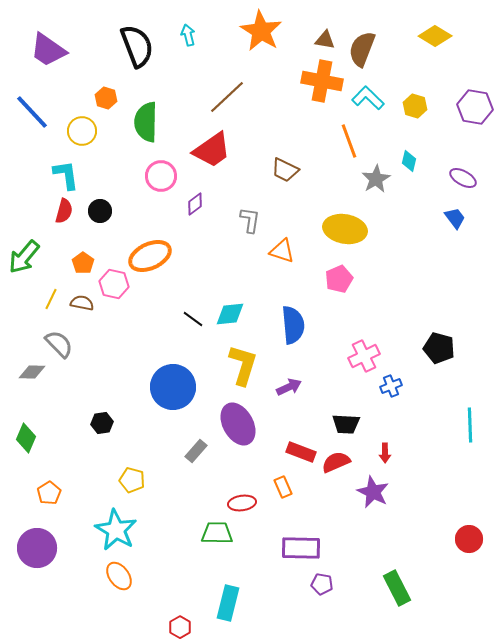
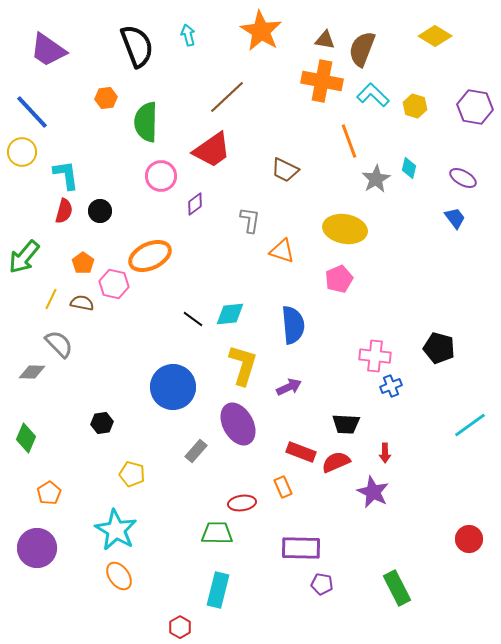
orange hexagon at (106, 98): rotated 25 degrees counterclockwise
cyan L-shape at (368, 98): moved 5 px right, 3 px up
yellow circle at (82, 131): moved 60 px left, 21 px down
cyan diamond at (409, 161): moved 7 px down
pink cross at (364, 356): moved 11 px right; rotated 32 degrees clockwise
cyan line at (470, 425): rotated 56 degrees clockwise
yellow pentagon at (132, 480): moved 6 px up
cyan rectangle at (228, 603): moved 10 px left, 13 px up
